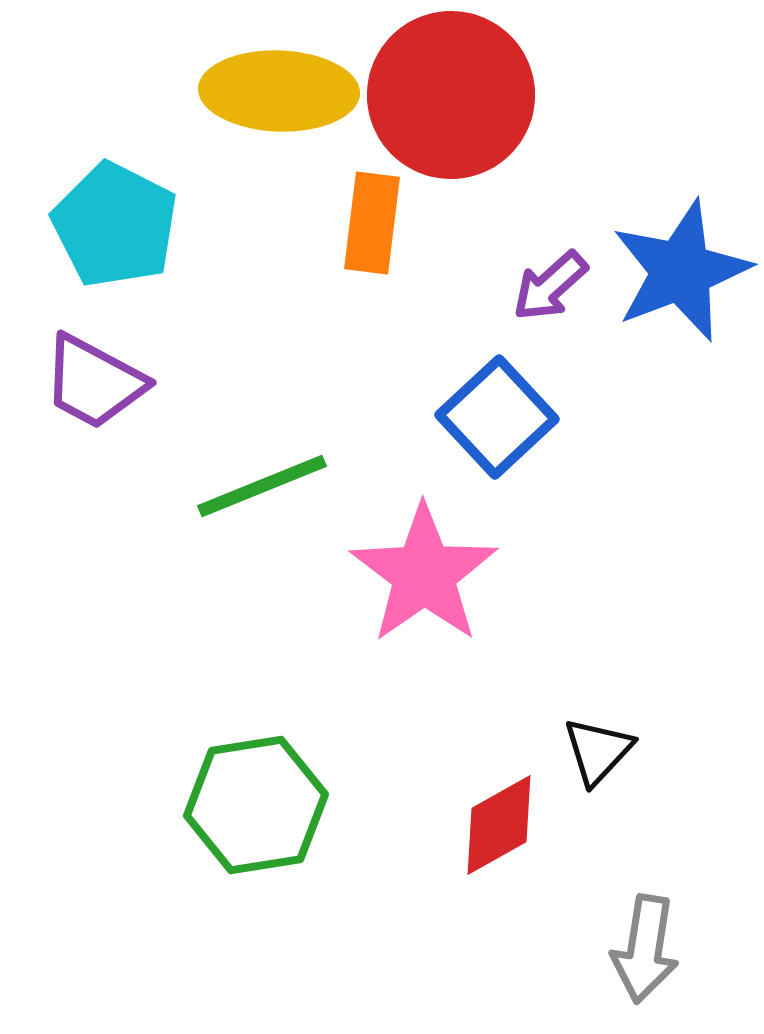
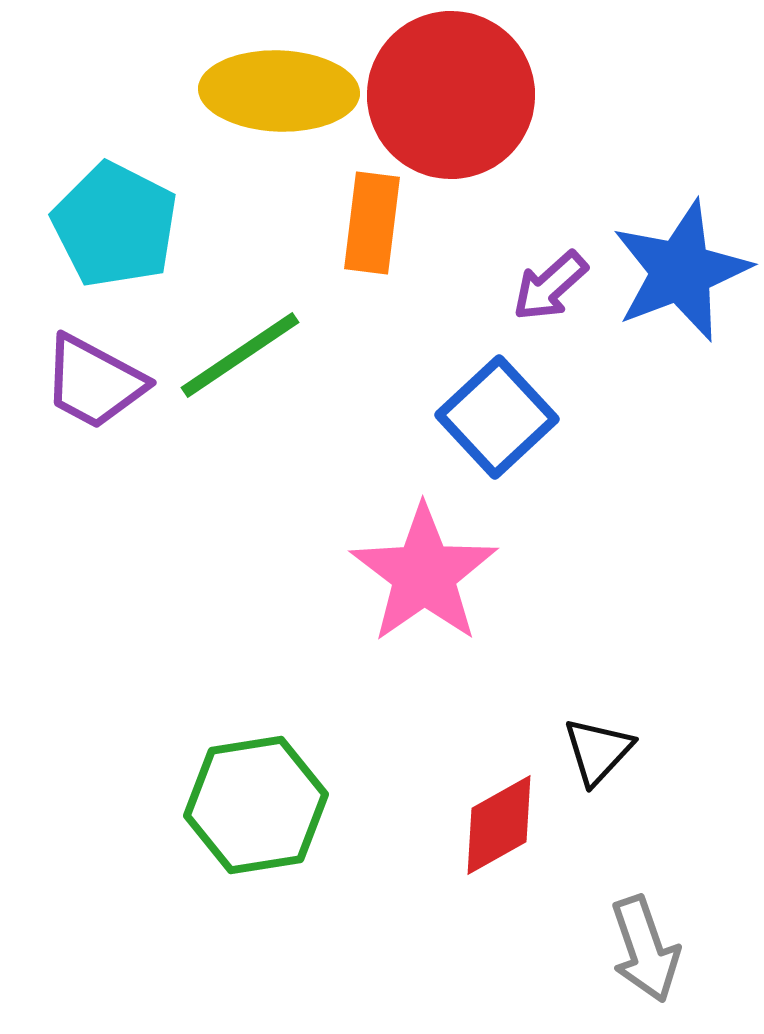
green line: moved 22 px left, 131 px up; rotated 12 degrees counterclockwise
gray arrow: rotated 28 degrees counterclockwise
